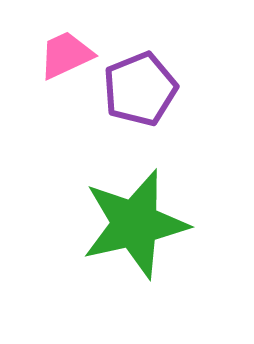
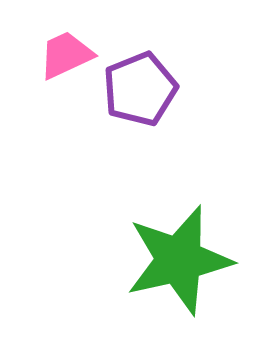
green star: moved 44 px right, 36 px down
